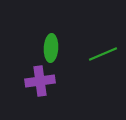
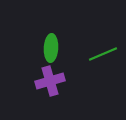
purple cross: moved 10 px right; rotated 8 degrees counterclockwise
